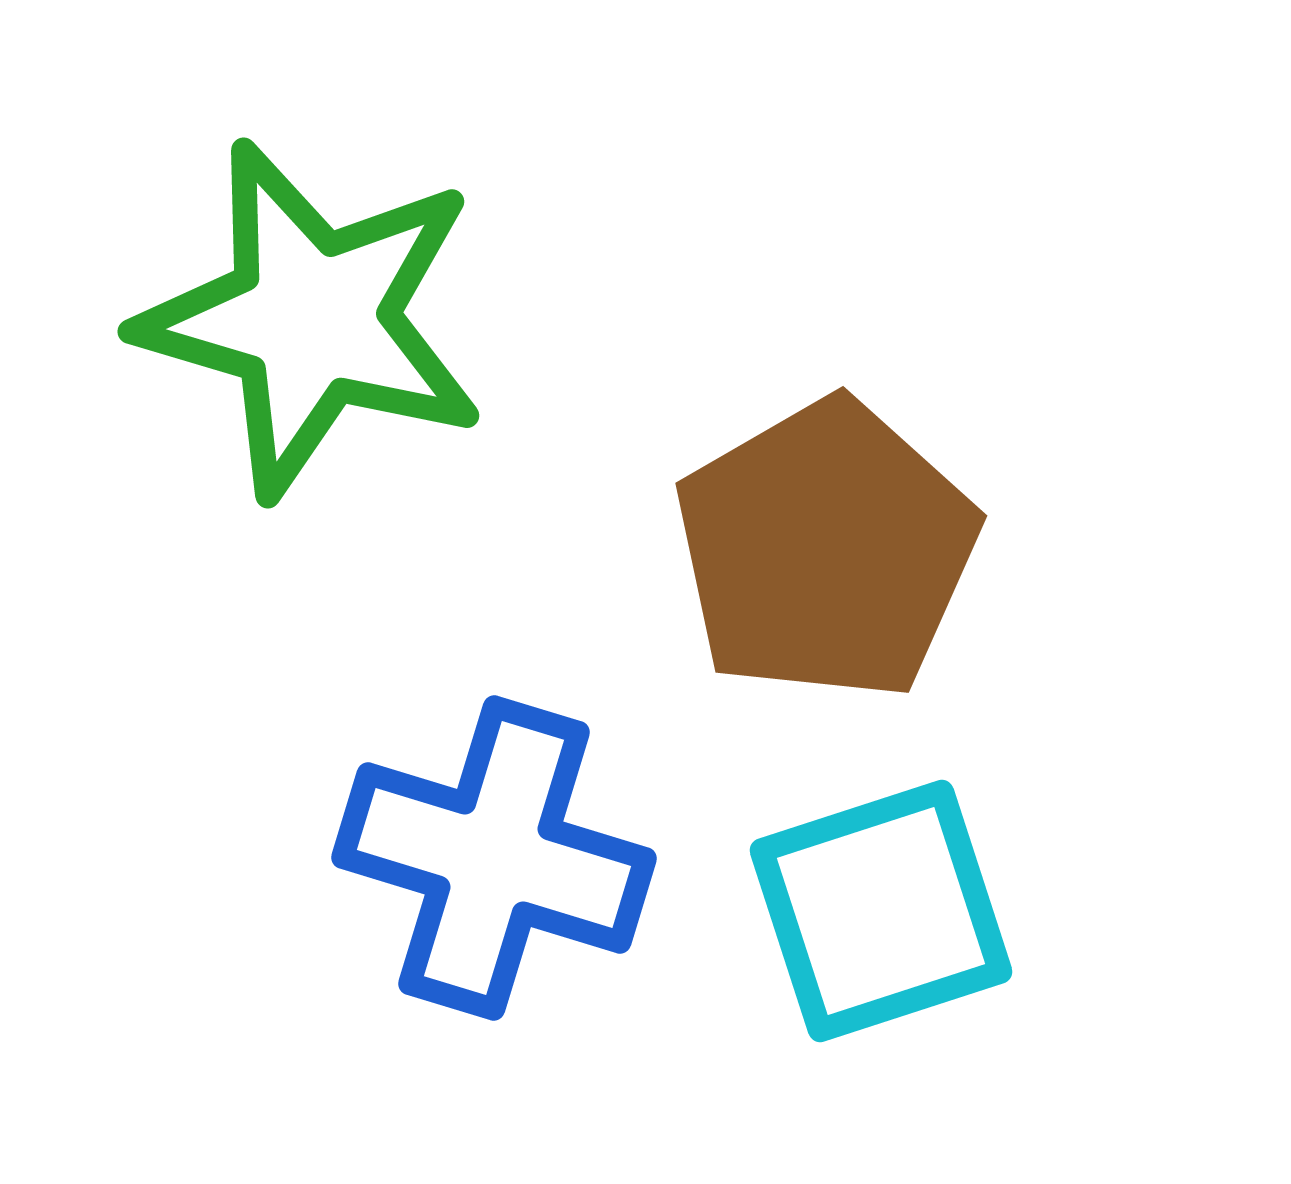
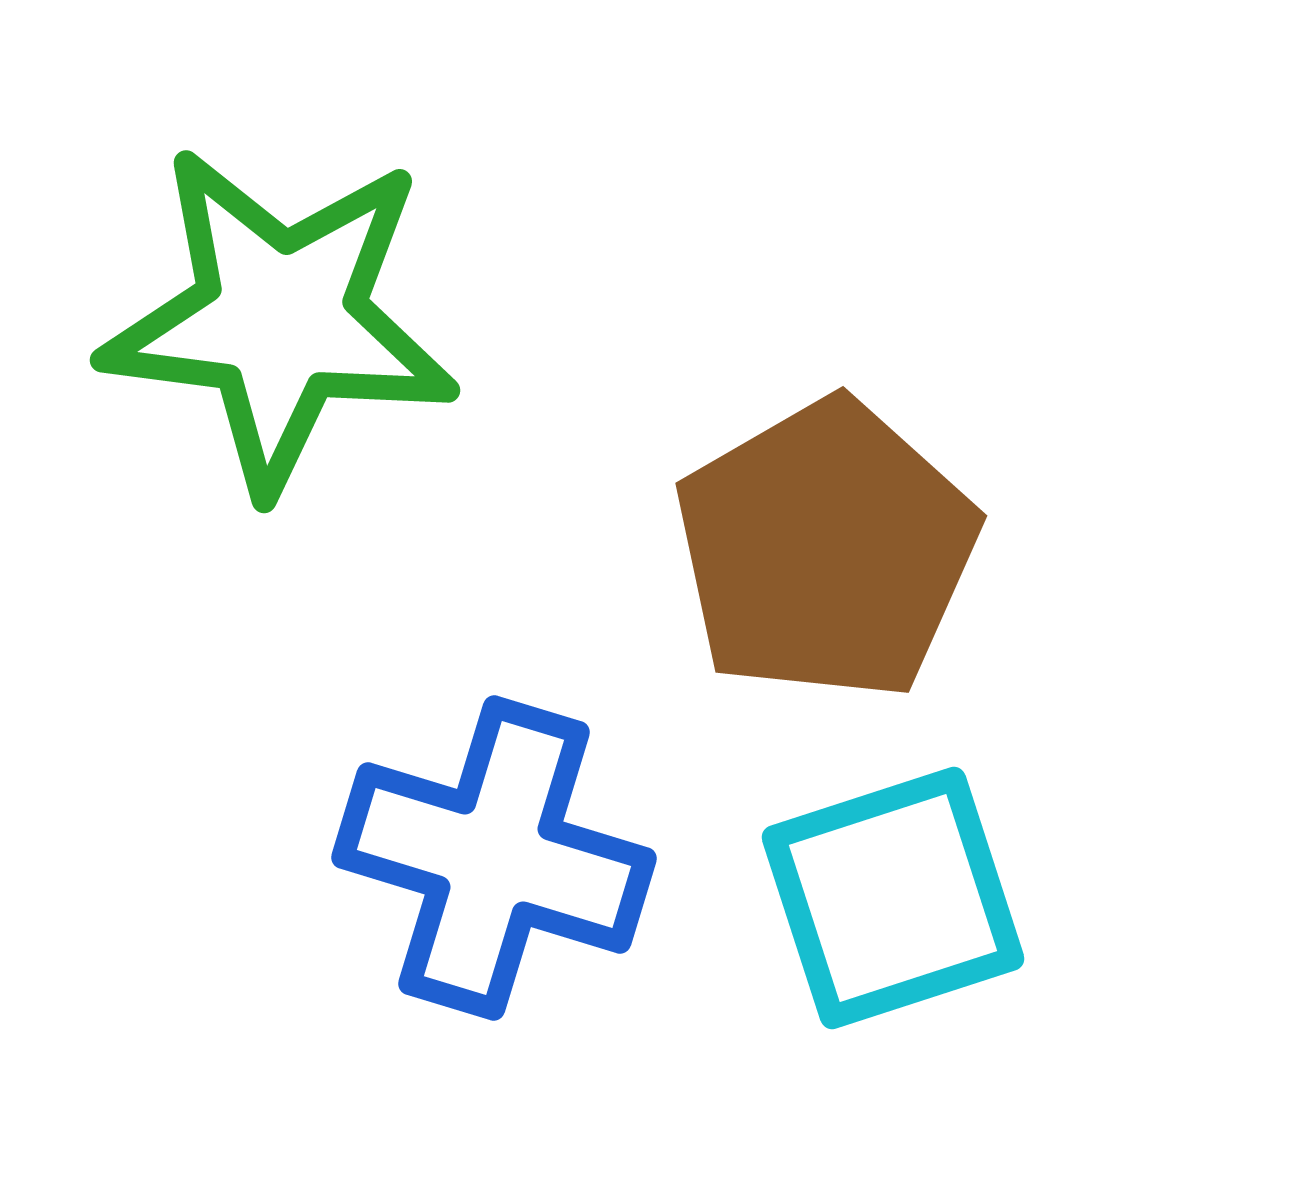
green star: moved 32 px left; rotated 9 degrees counterclockwise
cyan square: moved 12 px right, 13 px up
